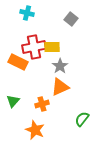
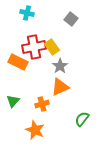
yellow rectangle: rotated 56 degrees clockwise
